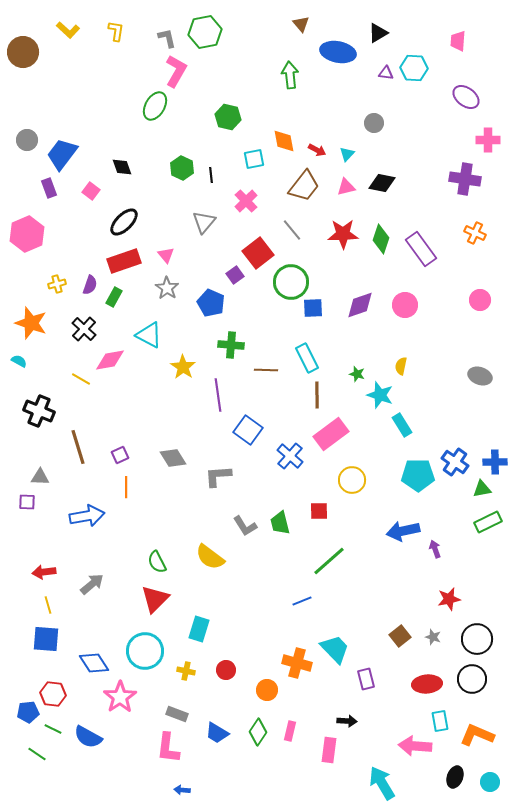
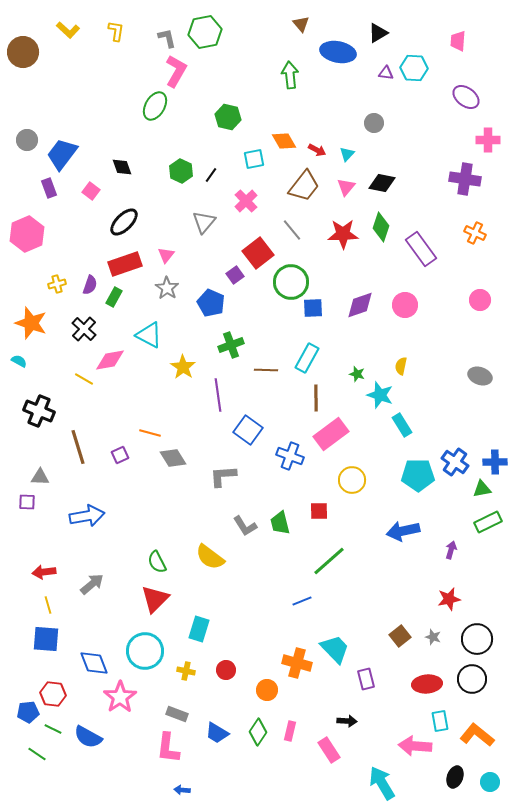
orange diamond at (284, 141): rotated 20 degrees counterclockwise
green hexagon at (182, 168): moved 1 px left, 3 px down
black line at (211, 175): rotated 42 degrees clockwise
pink triangle at (346, 187): rotated 36 degrees counterclockwise
green diamond at (381, 239): moved 12 px up
pink triangle at (166, 255): rotated 18 degrees clockwise
red rectangle at (124, 261): moved 1 px right, 3 px down
green cross at (231, 345): rotated 25 degrees counterclockwise
cyan rectangle at (307, 358): rotated 56 degrees clockwise
yellow line at (81, 379): moved 3 px right
brown line at (317, 395): moved 1 px left, 3 px down
blue cross at (290, 456): rotated 20 degrees counterclockwise
gray L-shape at (218, 476): moved 5 px right
orange line at (126, 487): moved 24 px right, 54 px up; rotated 75 degrees counterclockwise
purple arrow at (435, 549): moved 16 px right, 1 px down; rotated 36 degrees clockwise
blue diamond at (94, 663): rotated 12 degrees clockwise
orange L-shape at (477, 735): rotated 16 degrees clockwise
pink rectangle at (329, 750): rotated 40 degrees counterclockwise
